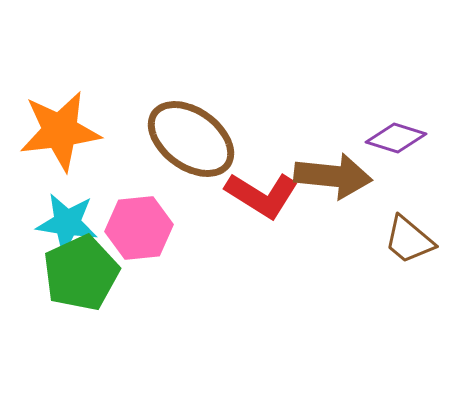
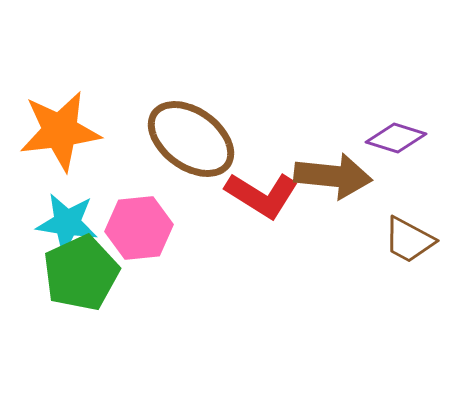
brown trapezoid: rotated 12 degrees counterclockwise
